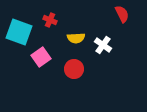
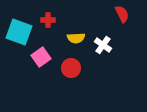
red cross: moved 2 px left; rotated 24 degrees counterclockwise
red circle: moved 3 px left, 1 px up
